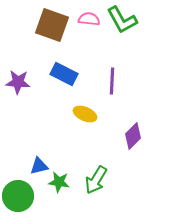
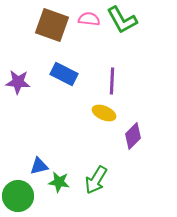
yellow ellipse: moved 19 px right, 1 px up
